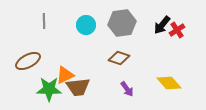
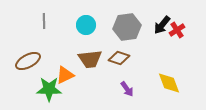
gray hexagon: moved 5 px right, 4 px down
yellow diamond: rotated 20 degrees clockwise
brown trapezoid: moved 12 px right, 28 px up
